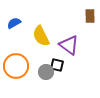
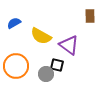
yellow semicircle: rotated 35 degrees counterclockwise
gray circle: moved 2 px down
